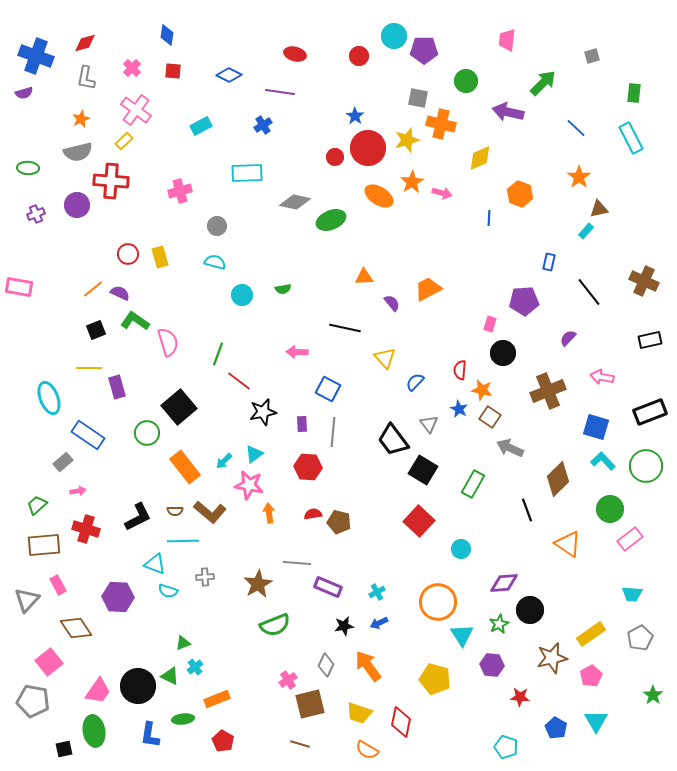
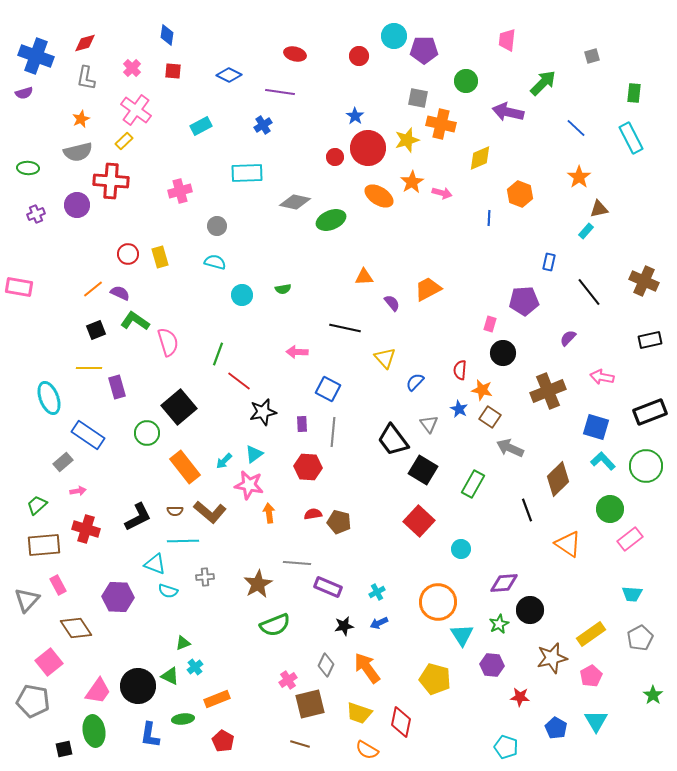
orange arrow at (368, 666): moved 1 px left, 2 px down
